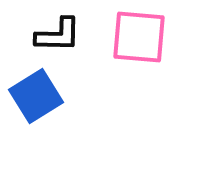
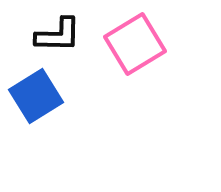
pink square: moved 4 px left, 7 px down; rotated 36 degrees counterclockwise
